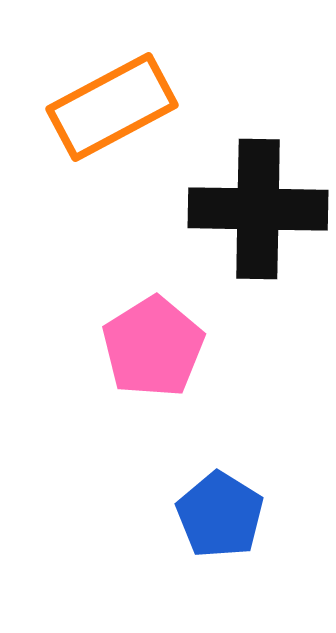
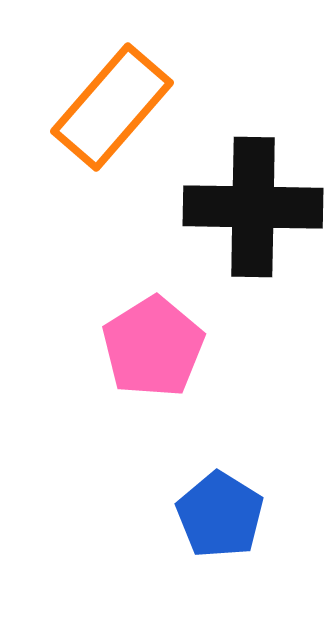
orange rectangle: rotated 21 degrees counterclockwise
black cross: moved 5 px left, 2 px up
